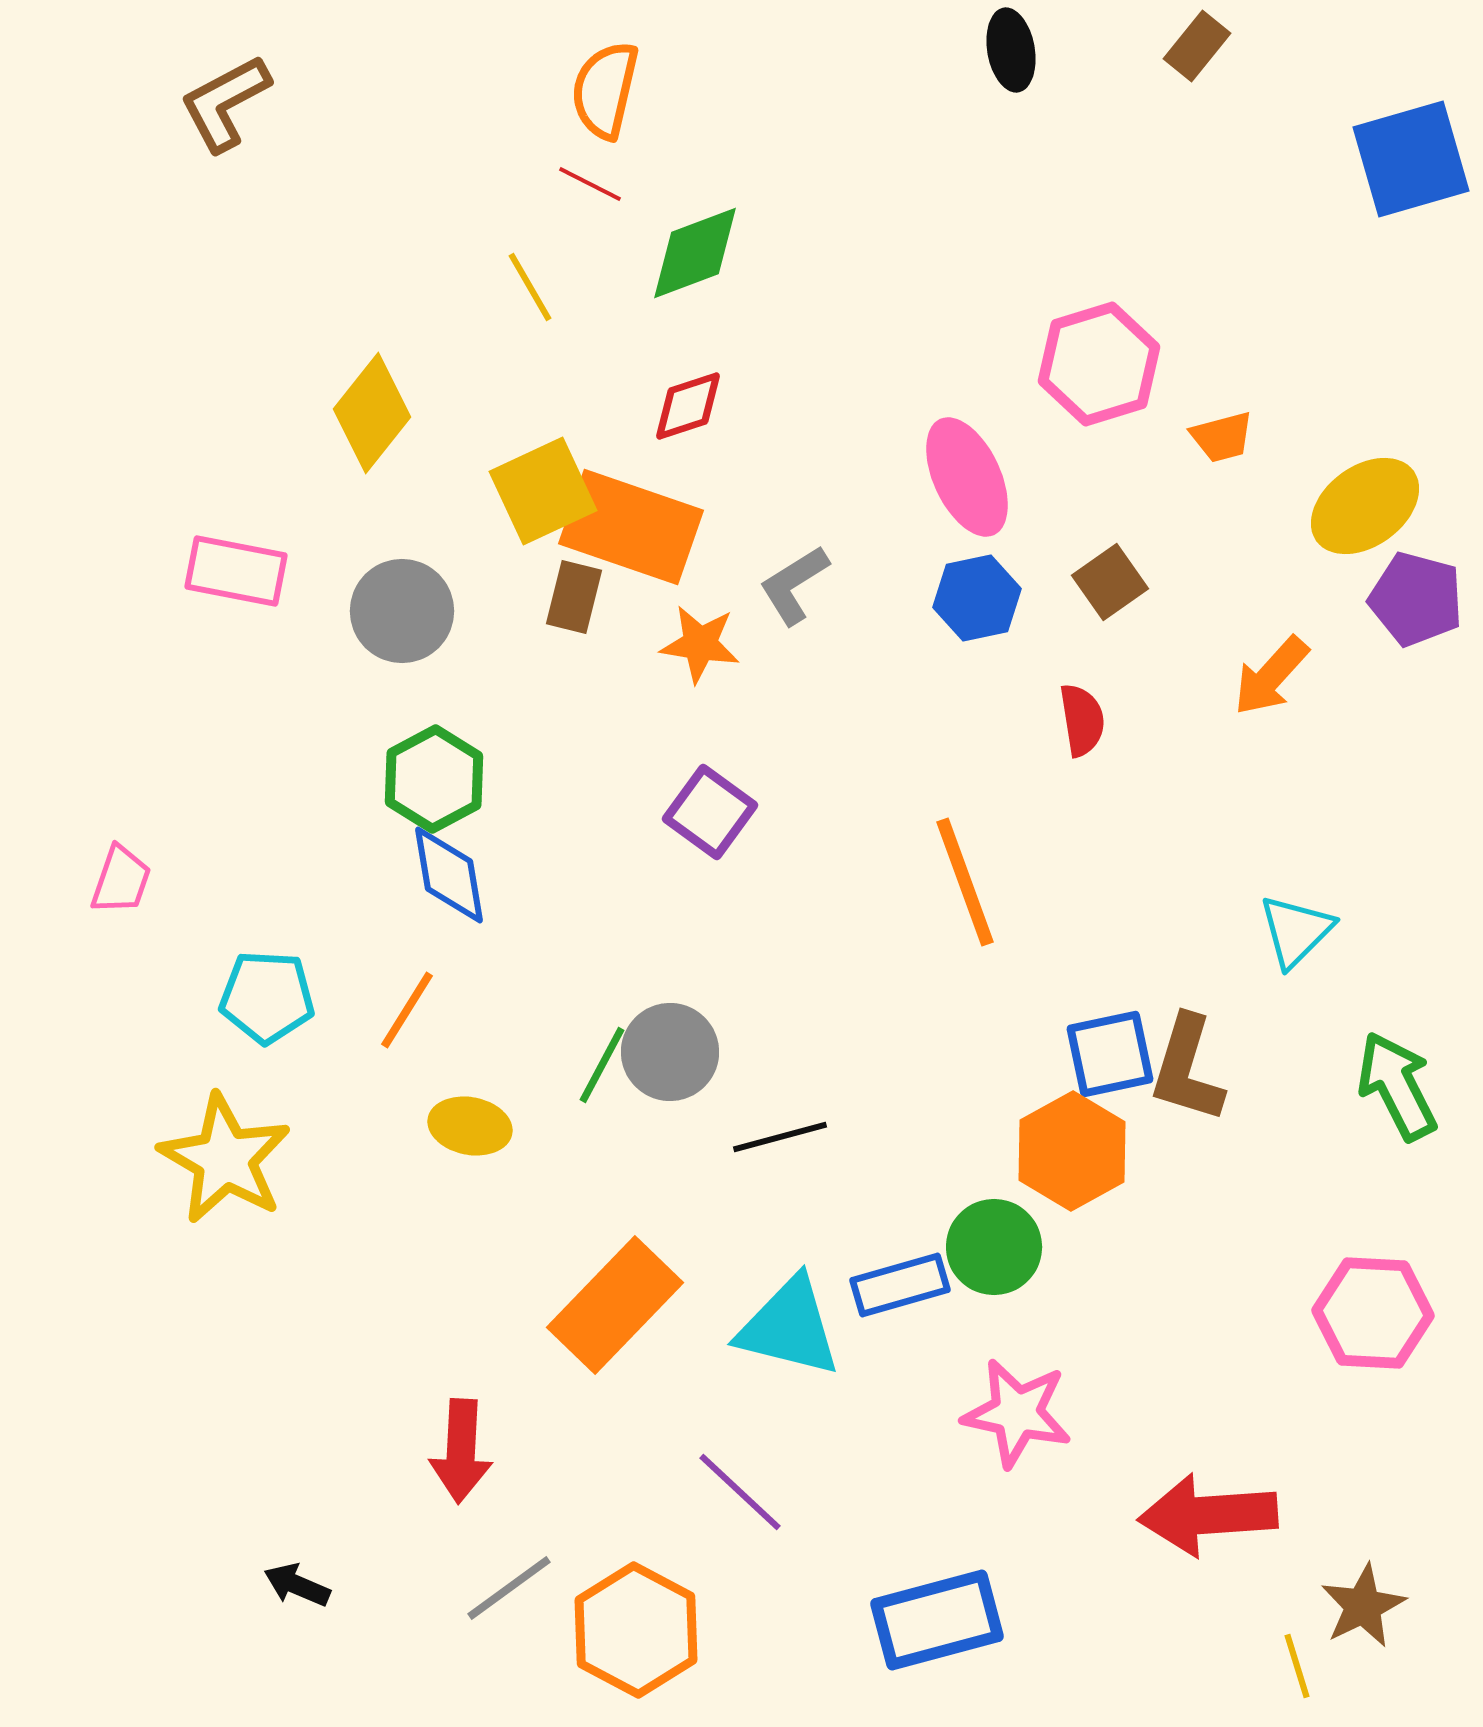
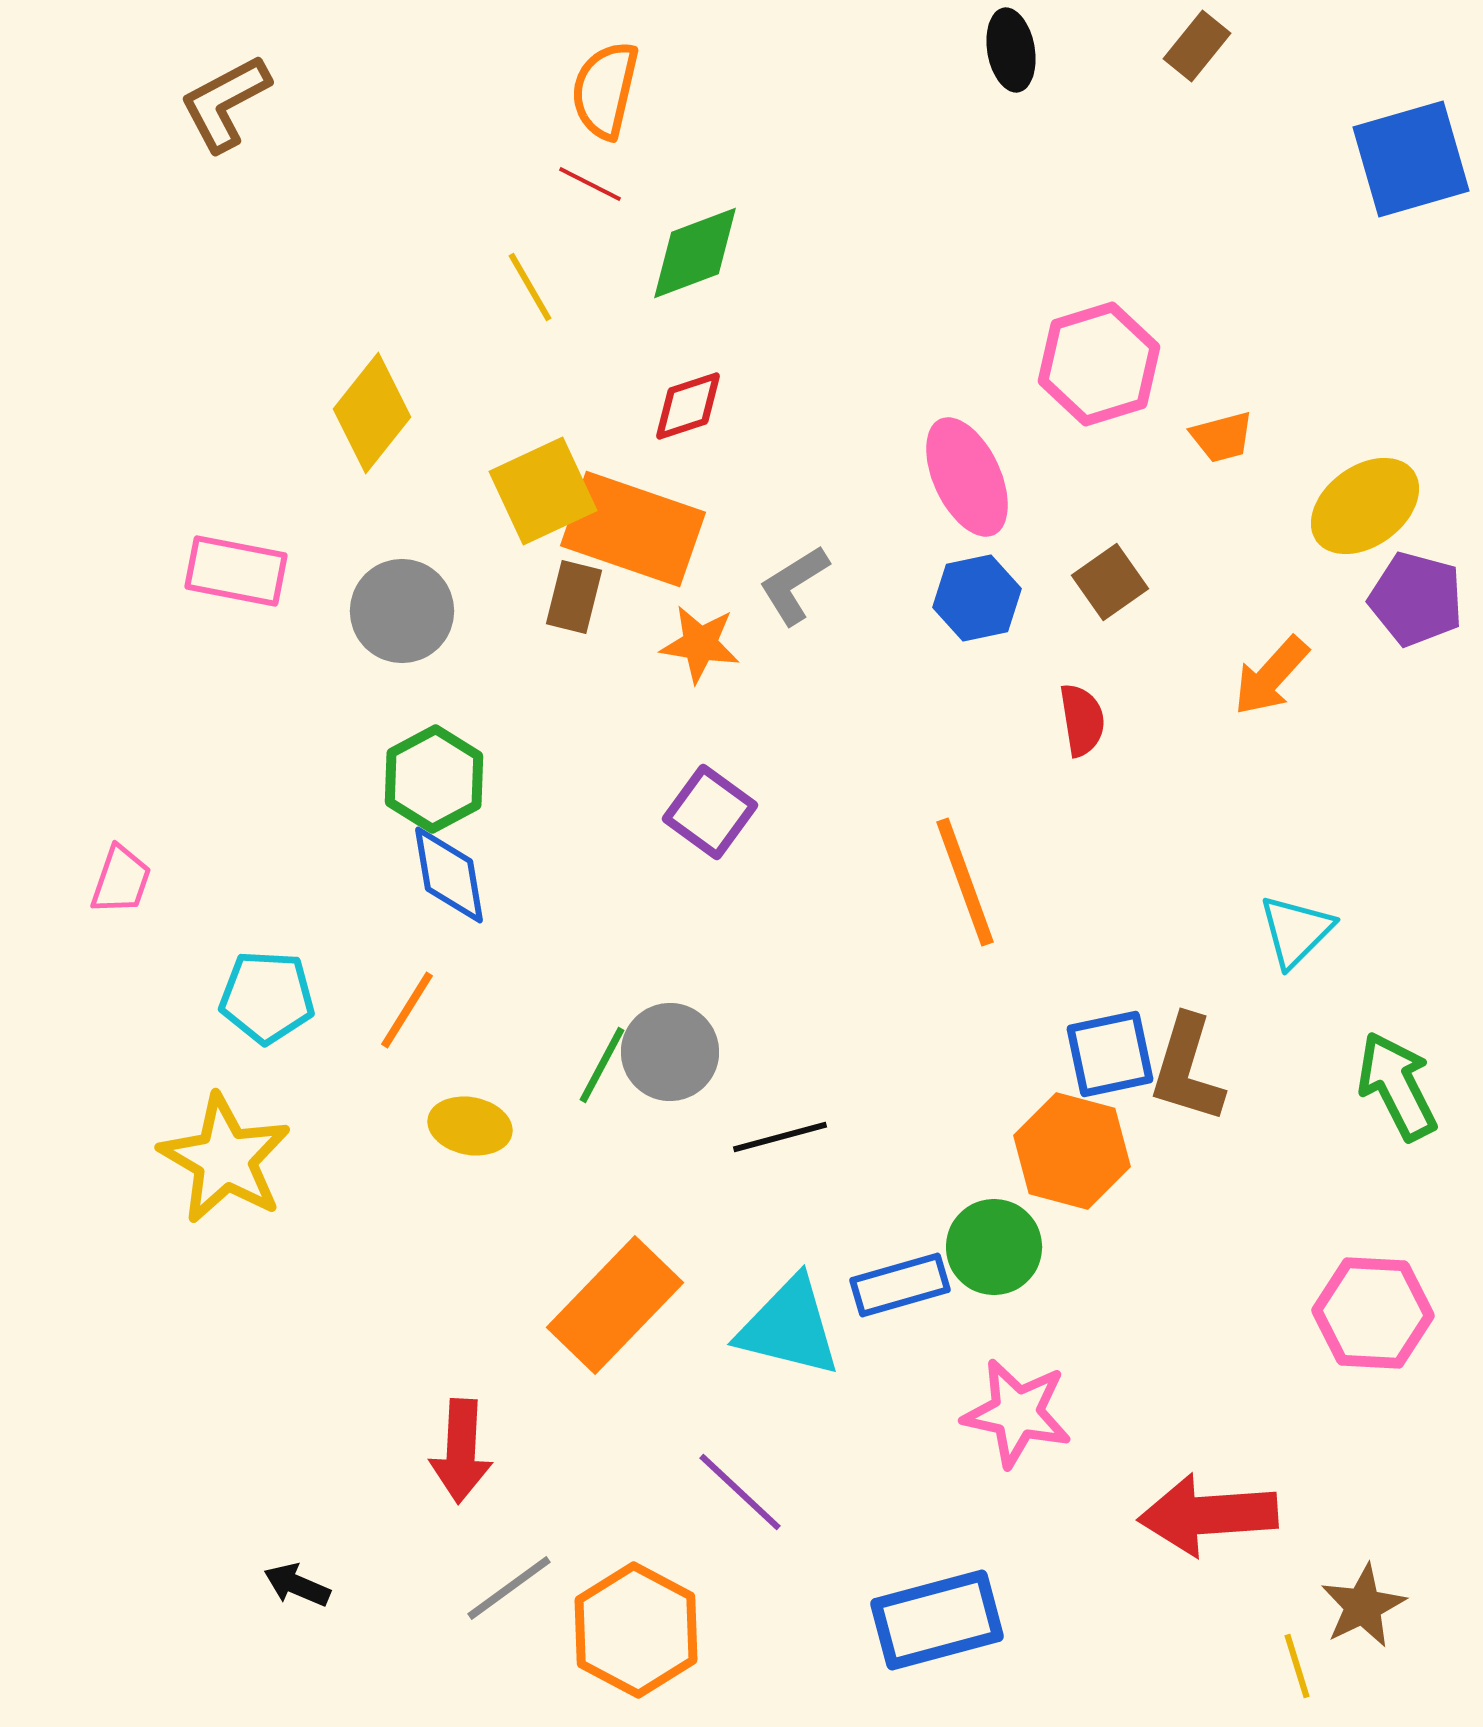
orange rectangle at (631, 527): moved 2 px right, 2 px down
orange hexagon at (1072, 1151): rotated 16 degrees counterclockwise
